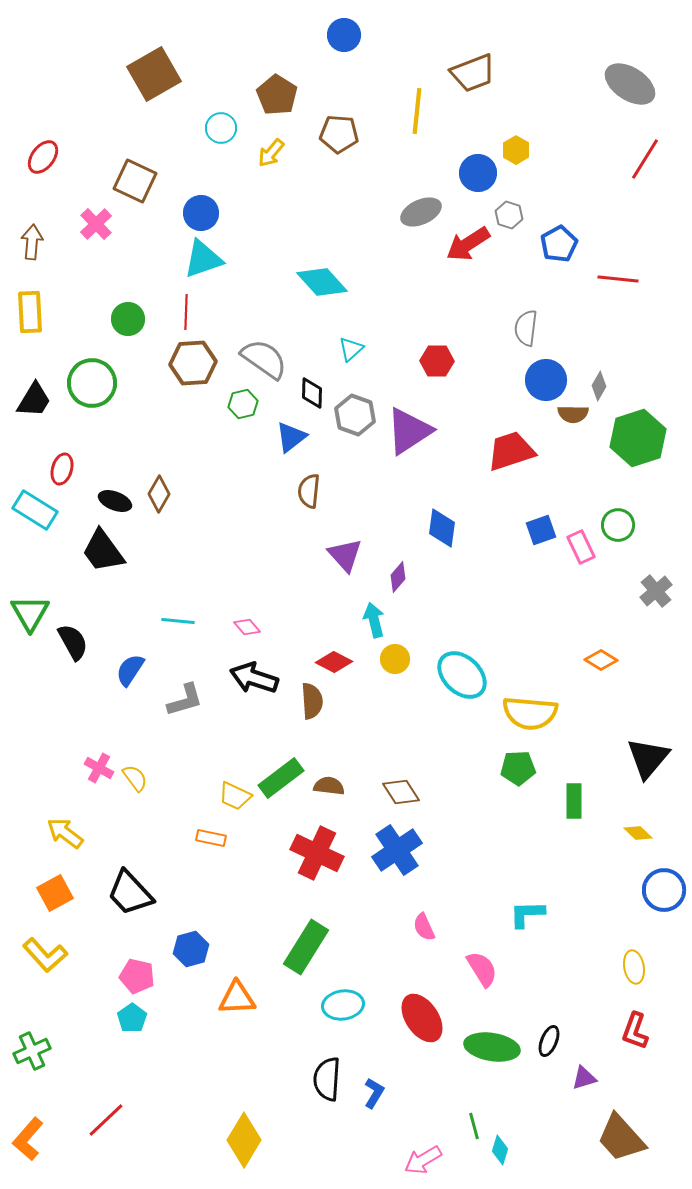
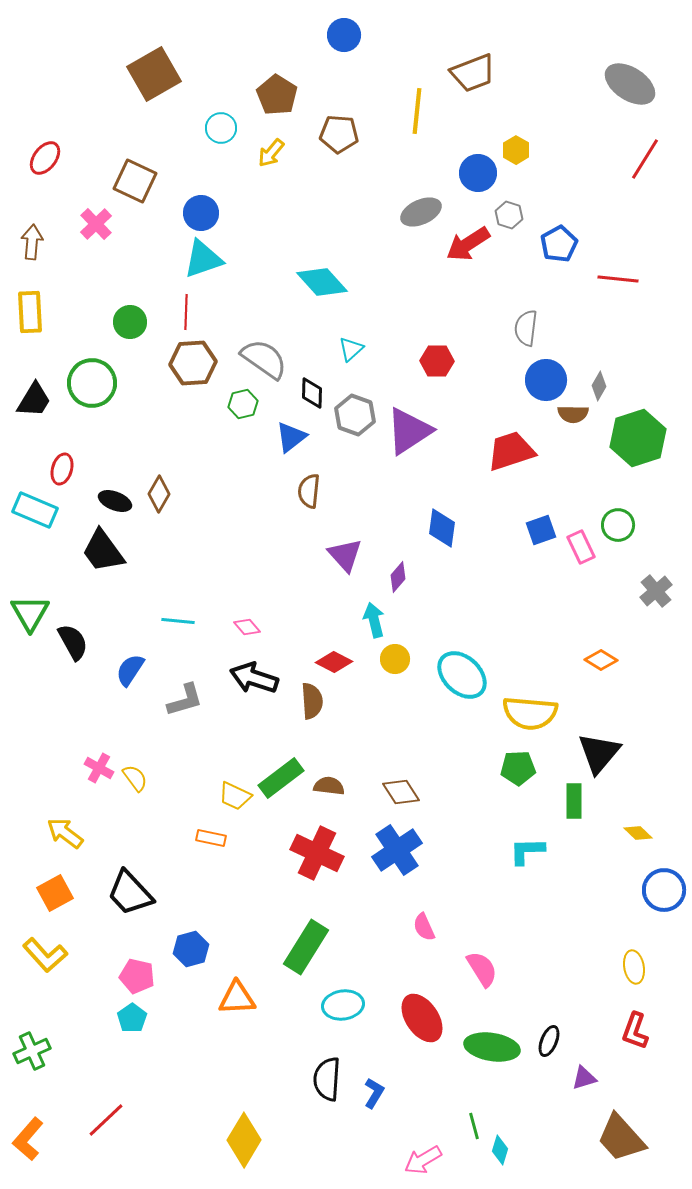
red ellipse at (43, 157): moved 2 px right, 1 px down
green circle at (128, 319): moved 2 px right, 3 px down
cyan rectangle at (35, 510): rotated 9 degrees counterclockwise
black triangle at (648, 758): moved 49 px left, 5 px up
cyan L-shape at (527, 914): moved 63 px up
